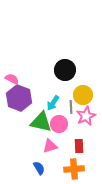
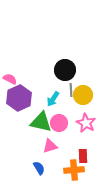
pink semicircle: moved 2 px left
purple hexagon: rotated 15 degrees clockwise
cyan arrow: moved 4 px up
gray line: moved 17 px up
pink star: moved 7 px down; rotated 18 degrees counterclockwise
pink circle: moved 1 px up
red rectangle: moved 4 px right, 10 px down
orange cross: moved 1 px down
